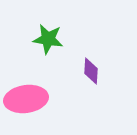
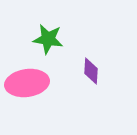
pink ellipse: moved 1 px right, 16 px up
